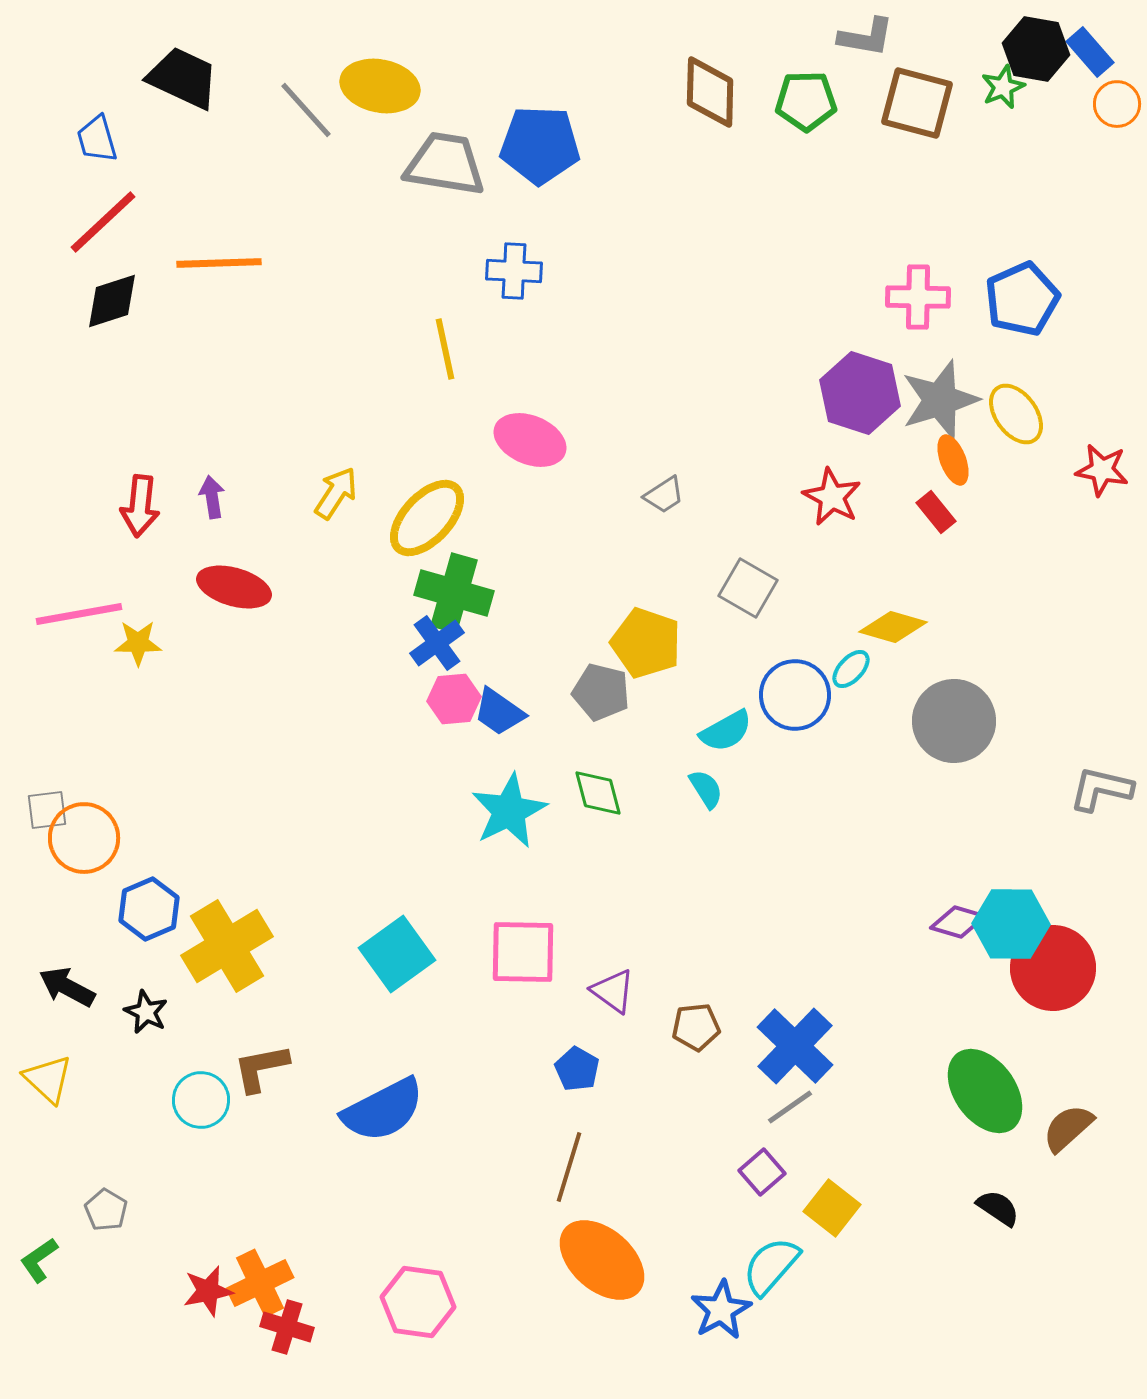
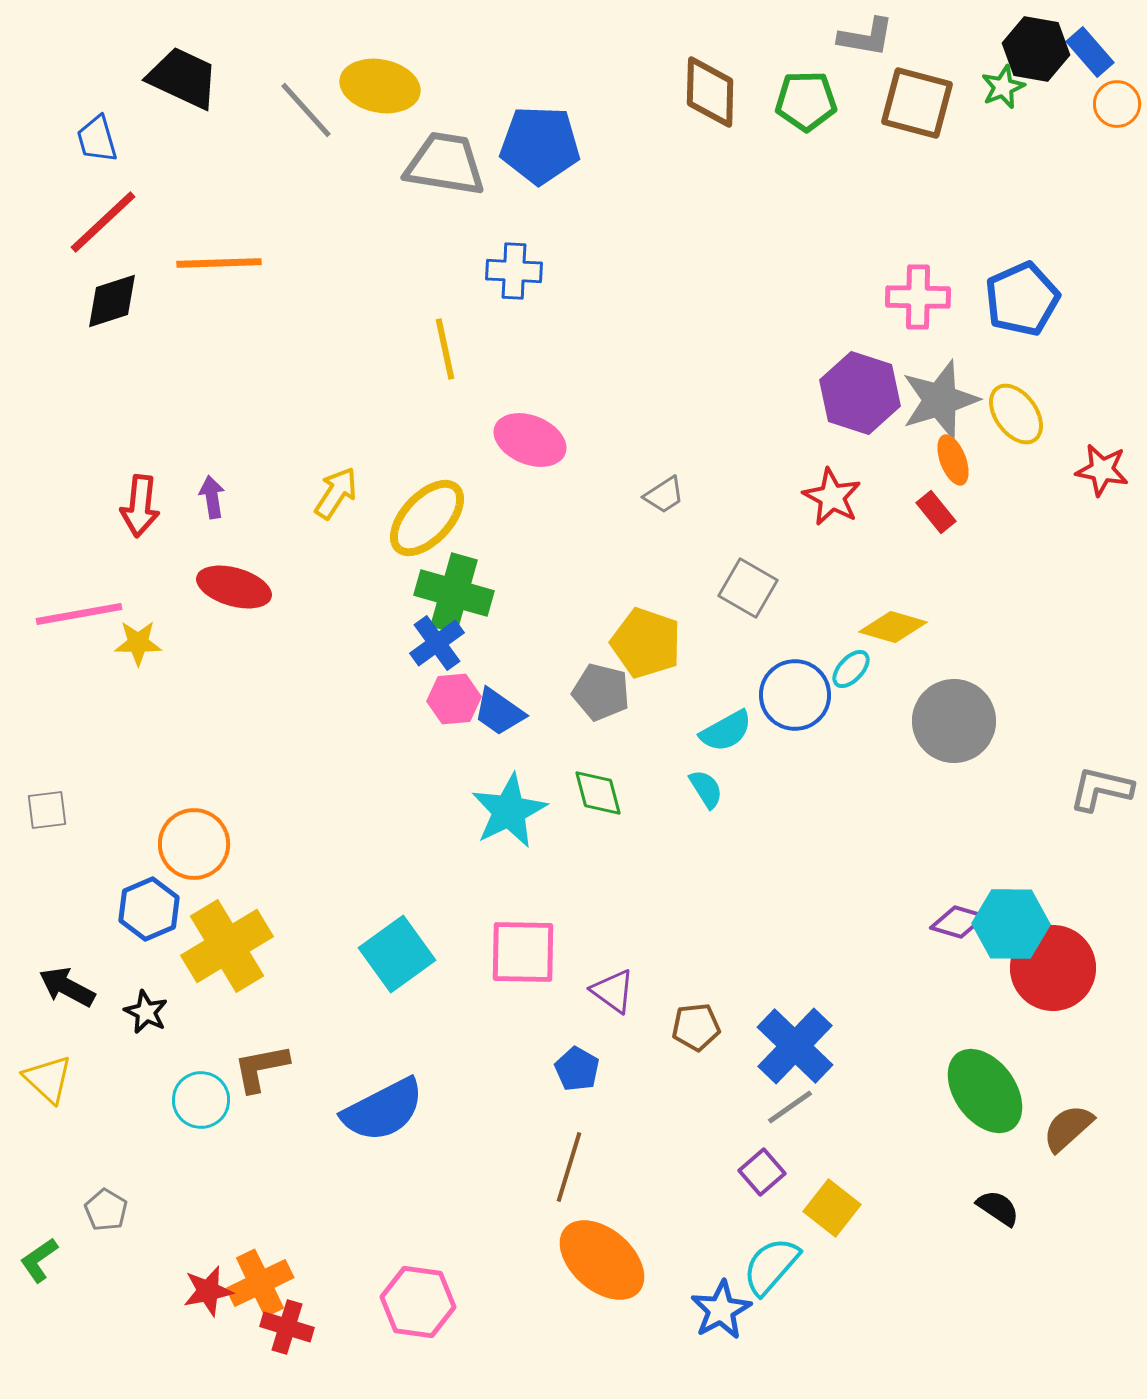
orange circle at (84, 838): moved 110 px right, 6 px down
